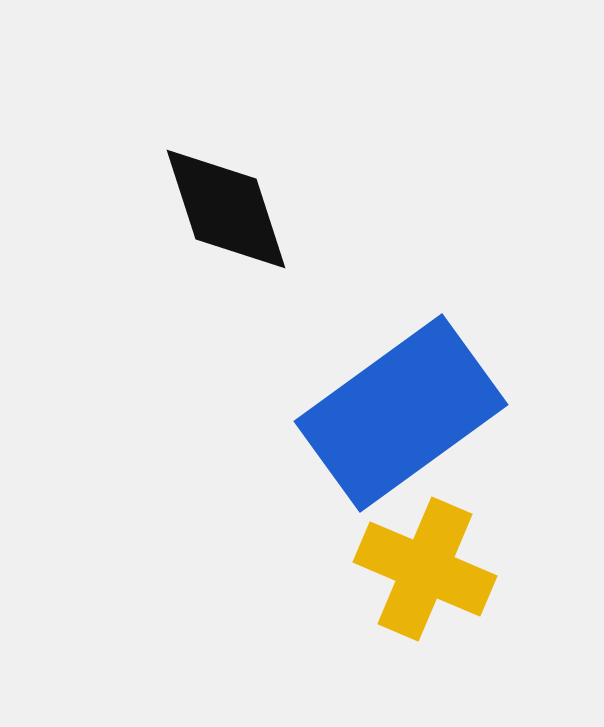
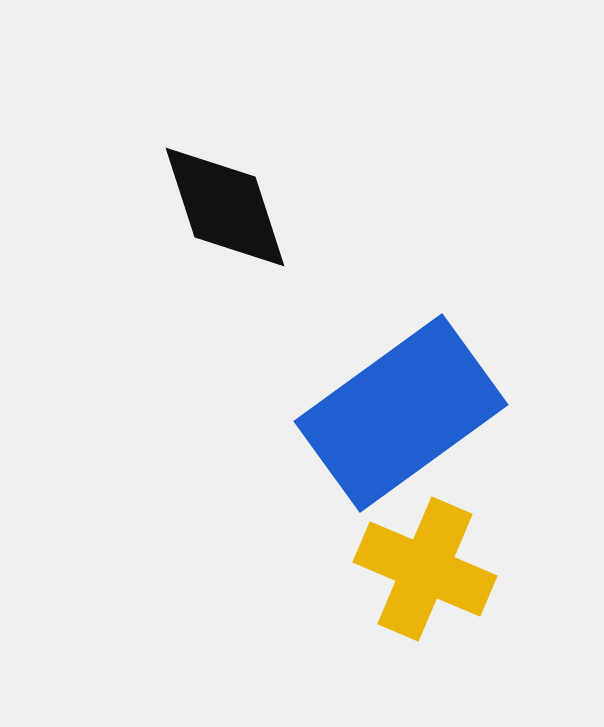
black diamond: moved 1 px left, 2 px up
